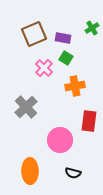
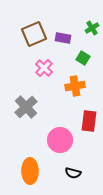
green square: moved 17 px right
